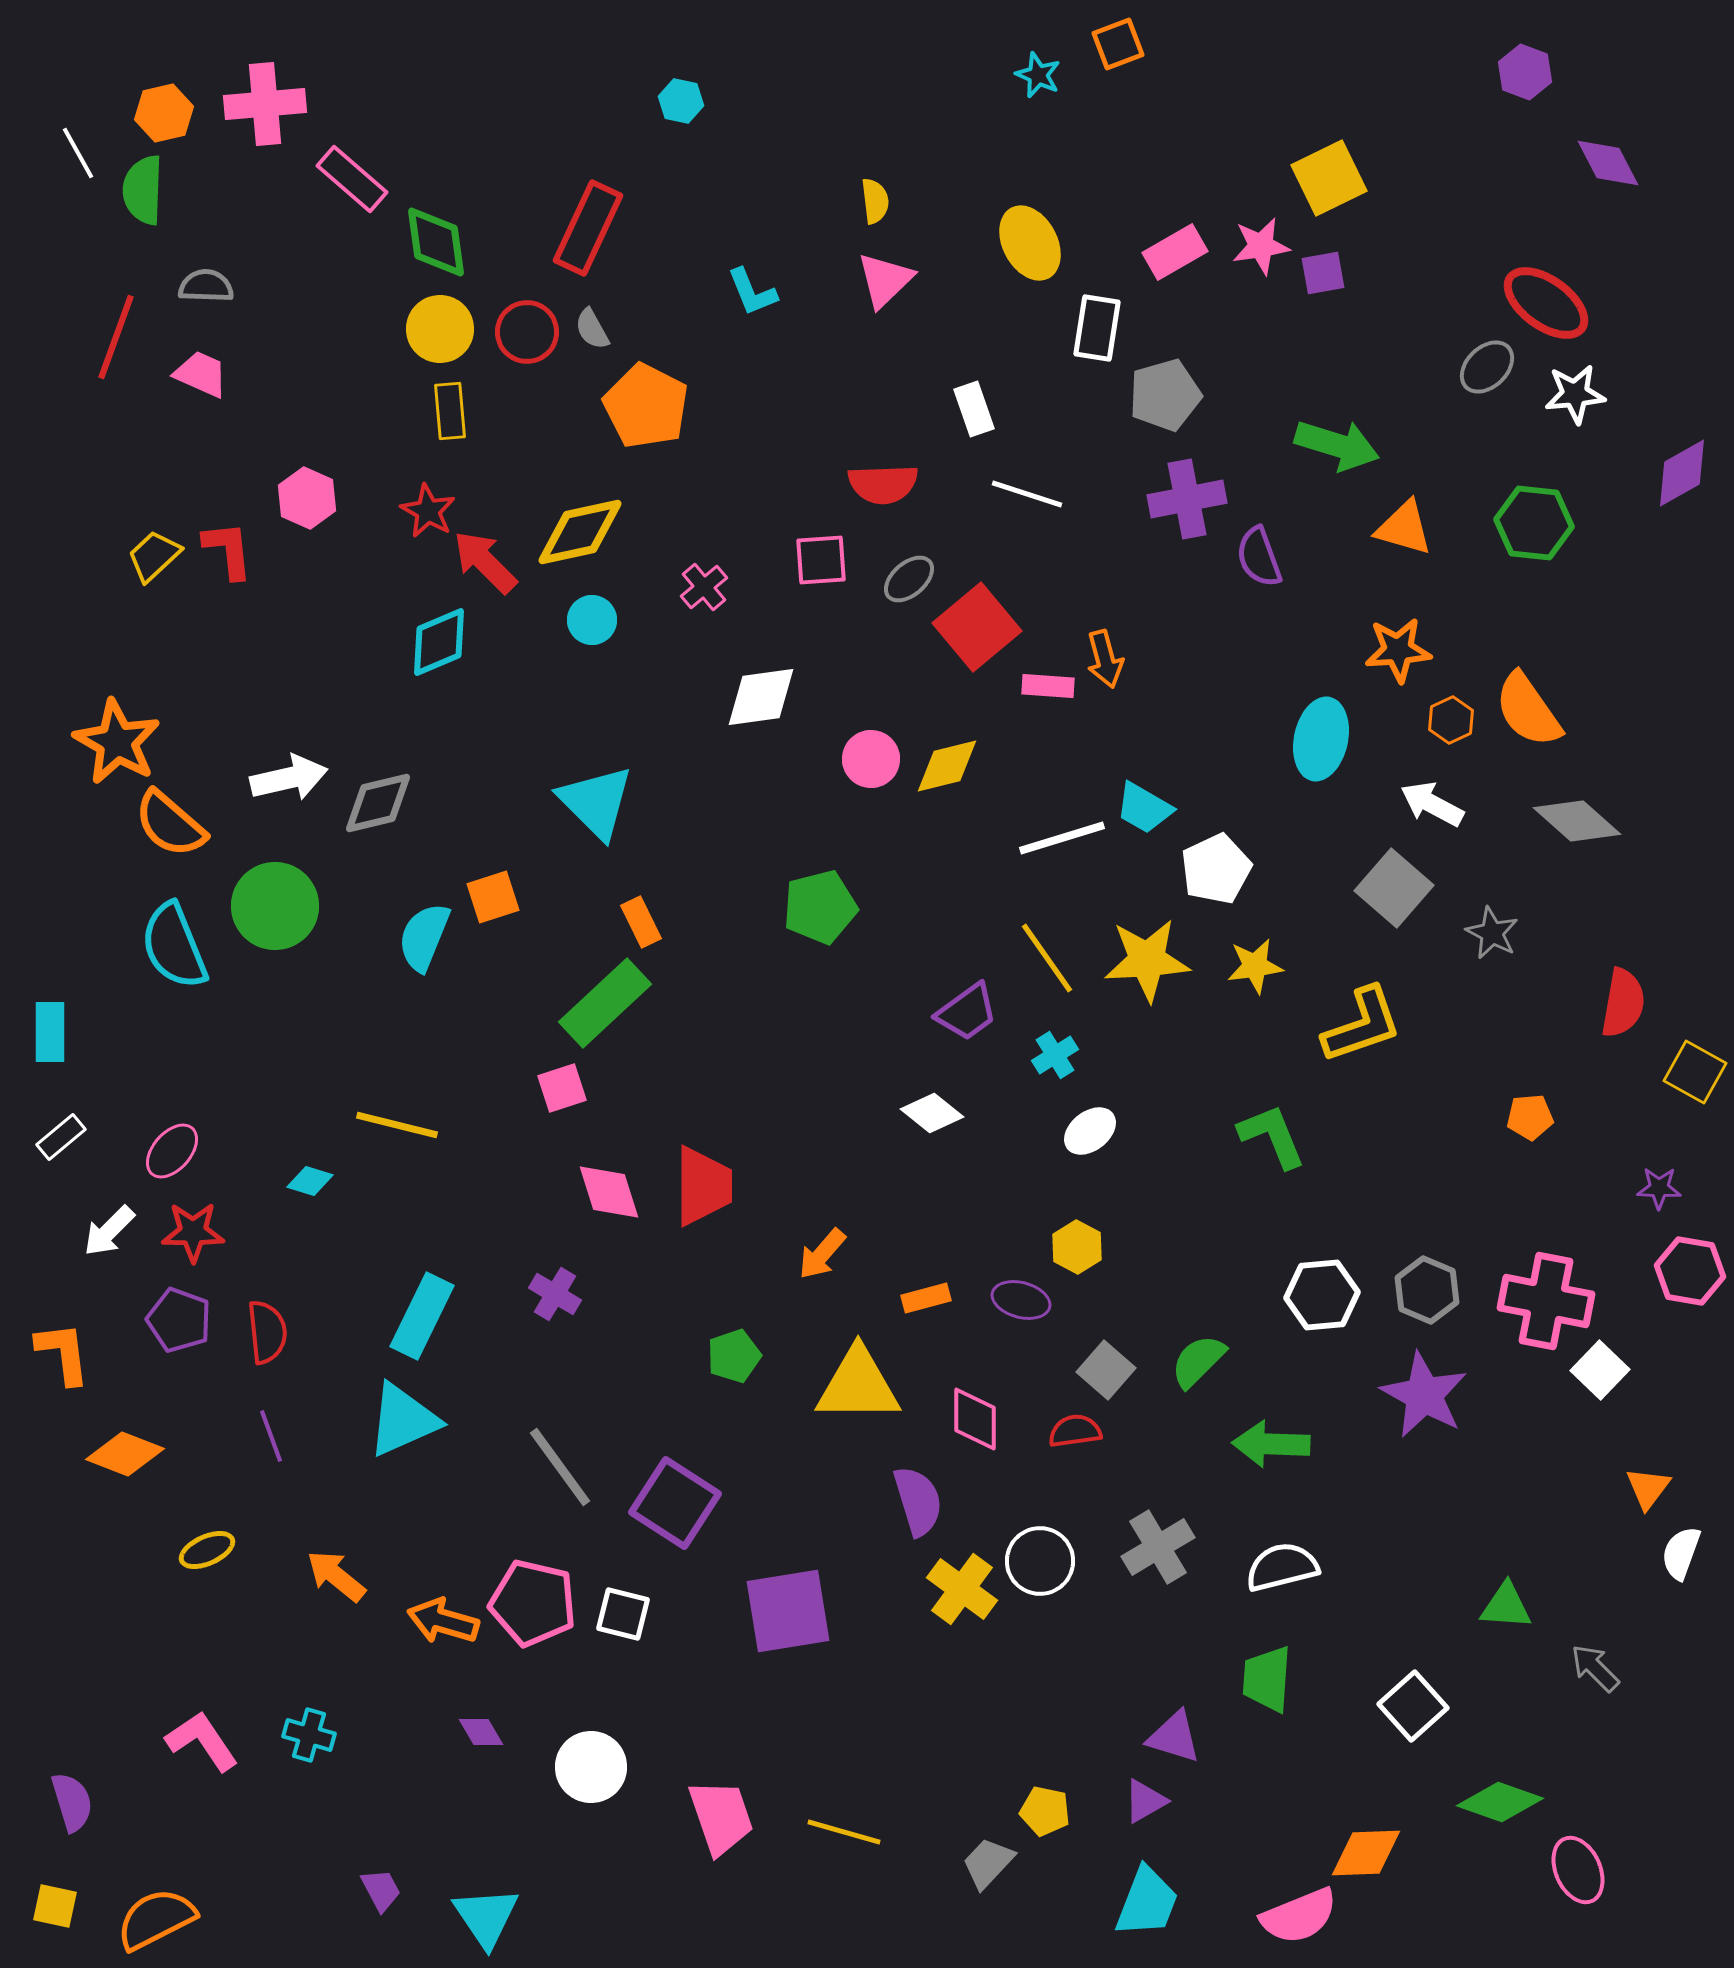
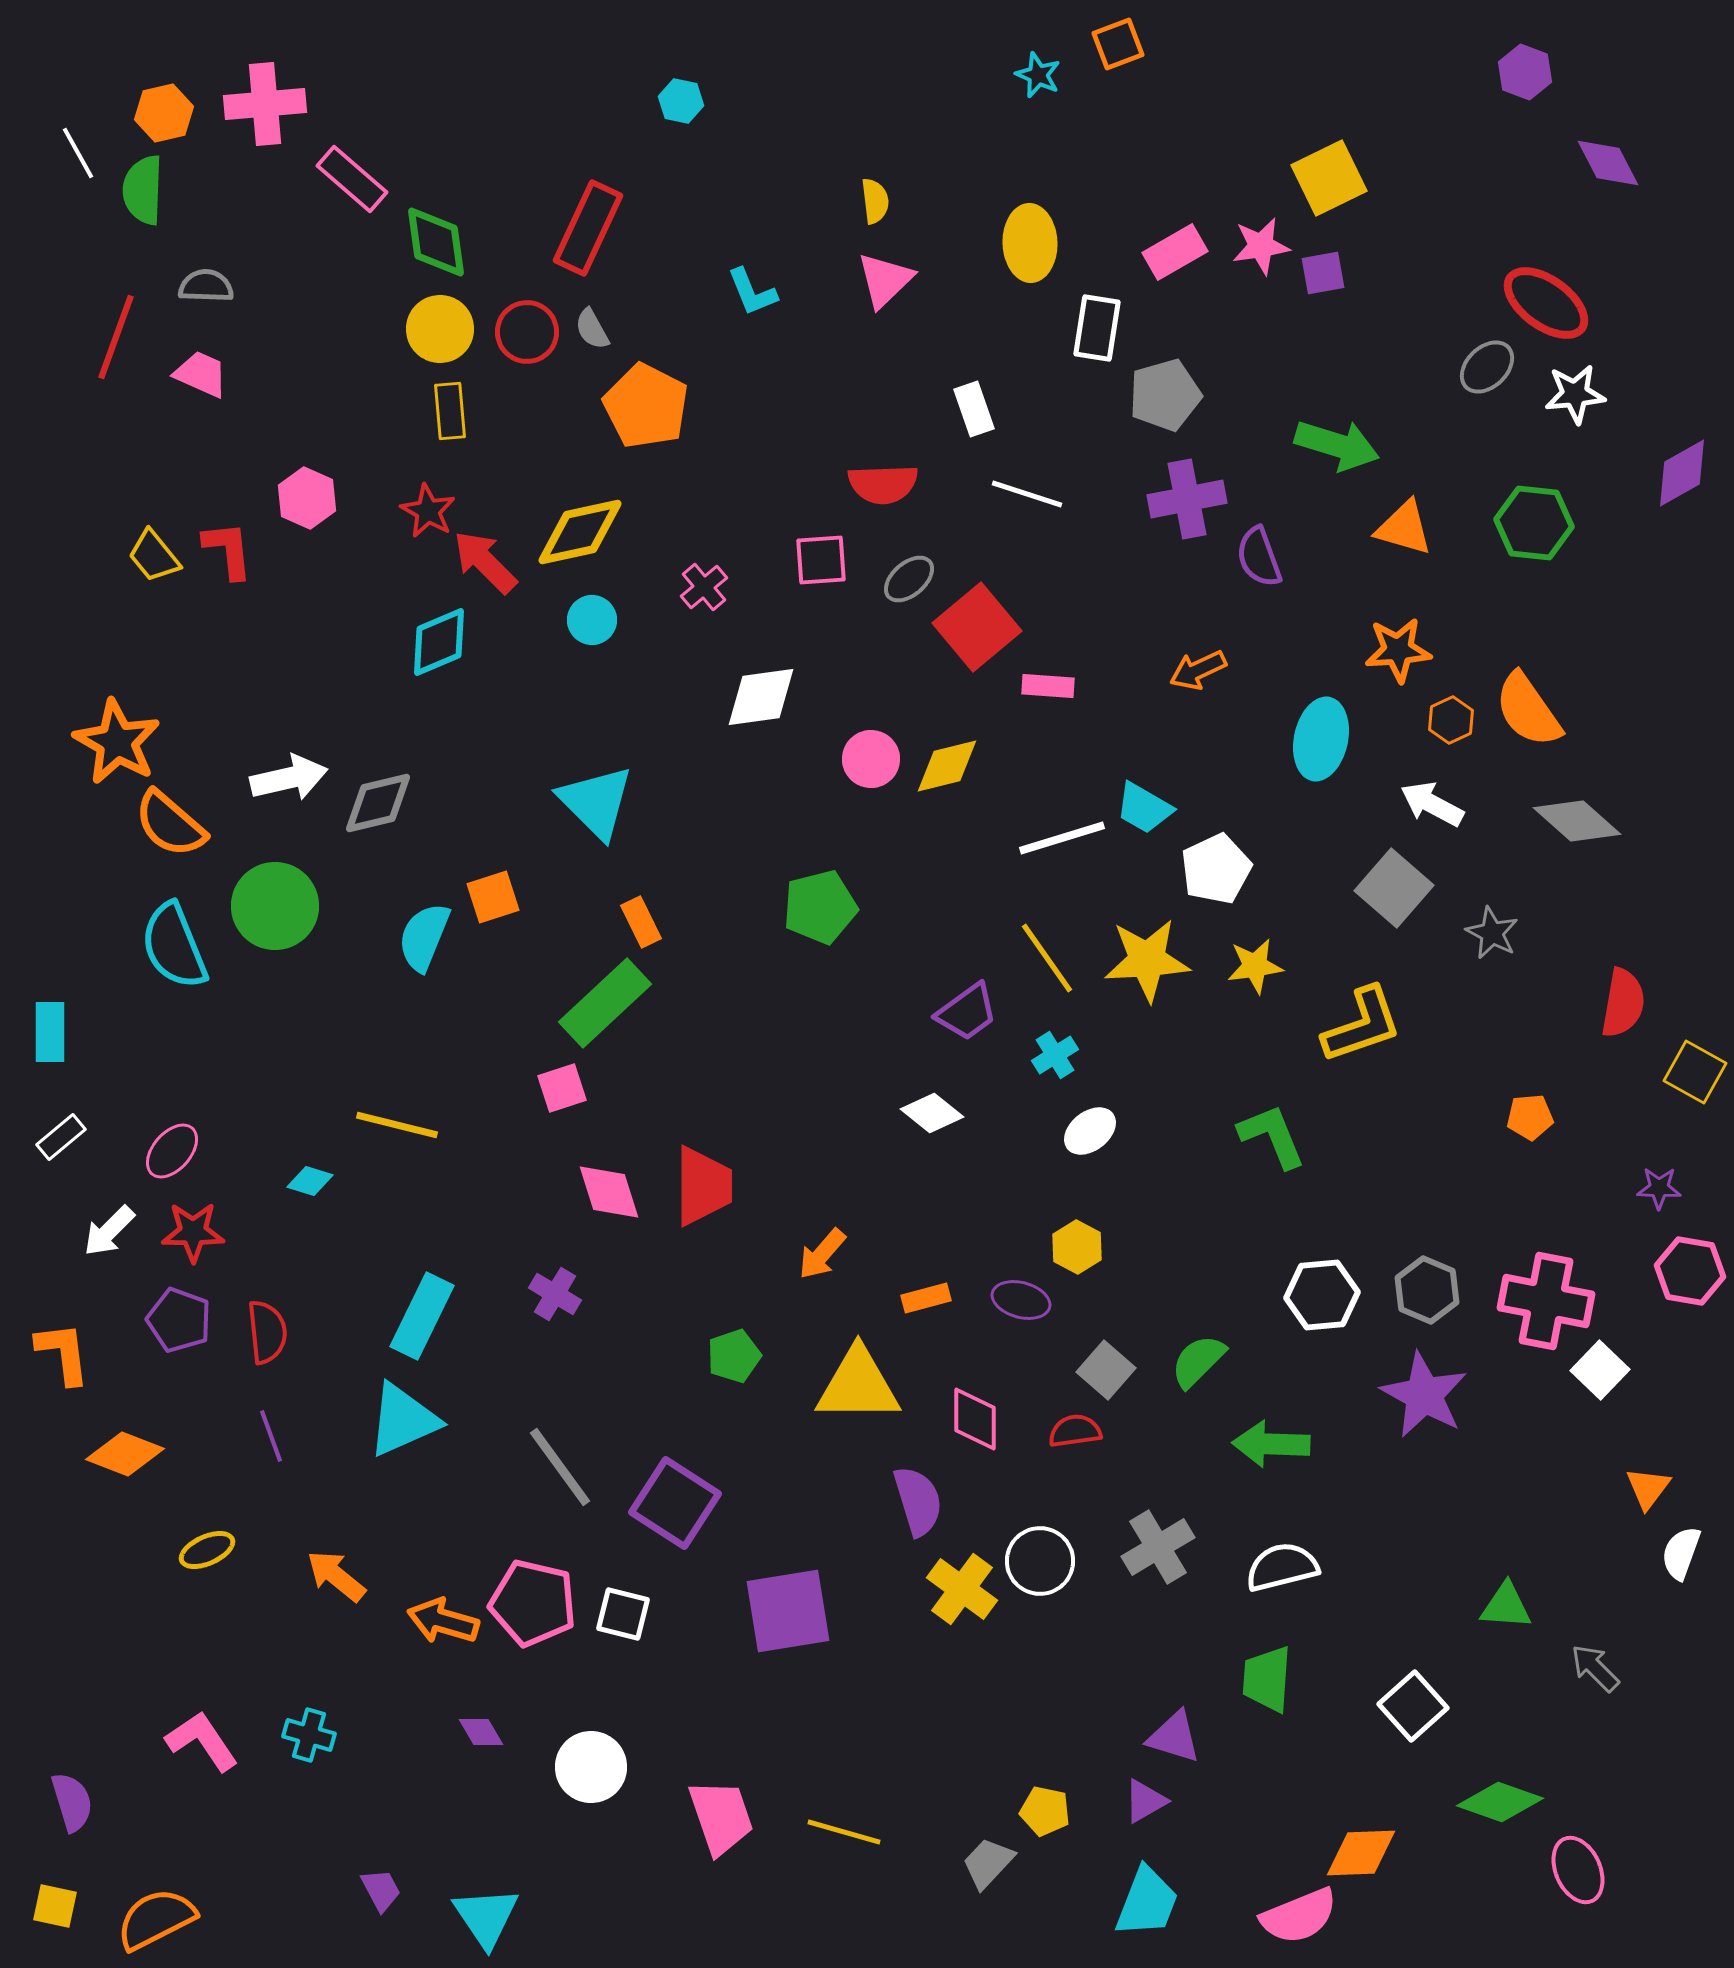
yellow ellipse at (1030, 243): rotated 26 degrees clockwise
yellow trapezoid at (154, 556): rotated 86 degrees counterclockwise
orange arrow at (1105, 659): moved 93 px right, 11 px down; rotated 80 degrees clockwise
orange diamond at (1366, 1853): moved 5 px left
